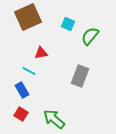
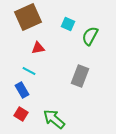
green semicircle: rotated 12 degrees counterclockwise
red triangle: moved 3 px left, 5 px up
